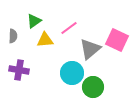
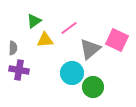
gray semicircle: moved 12 px down
